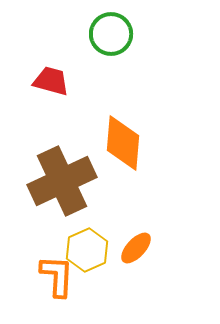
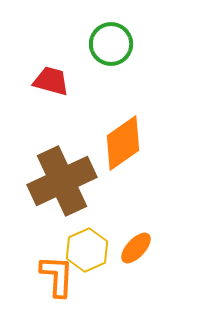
green circle: moved 10 px down
orange diamond: rotated 50 degrees clockwise
